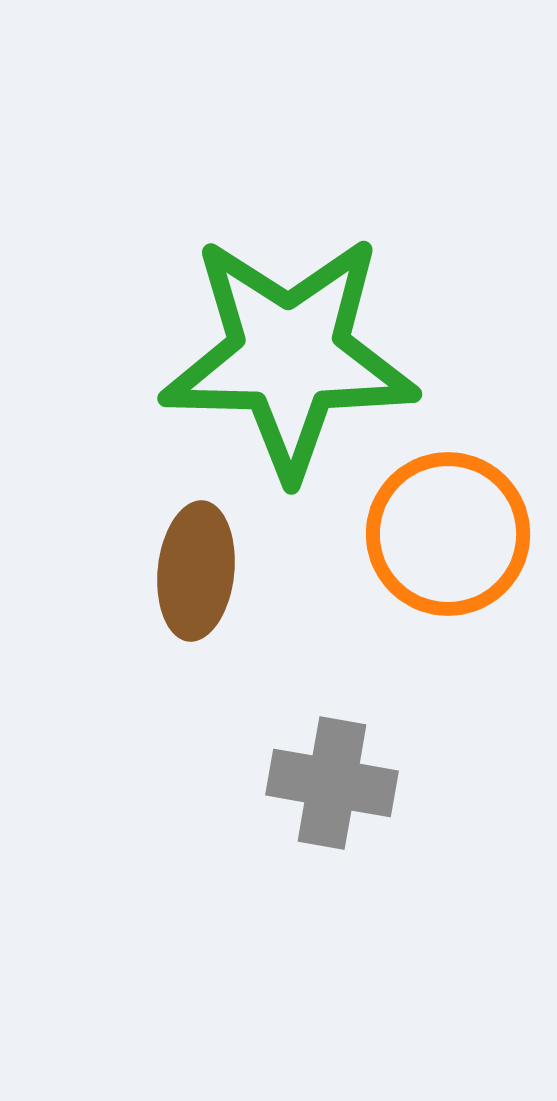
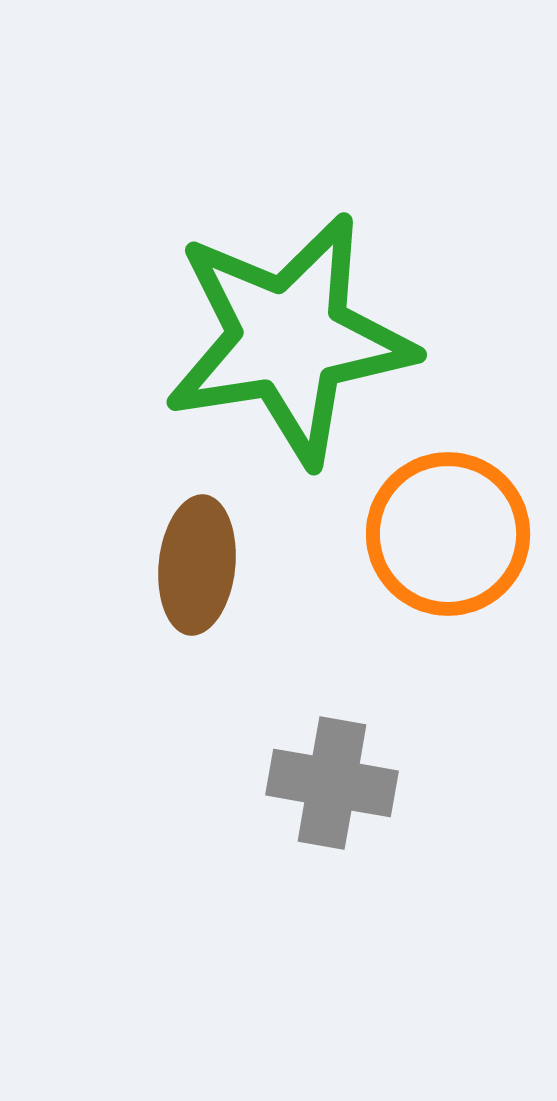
green star: moved 17 px up; rotated 10 degrees counterclockwise
brown ellipse: moved 1 px right, 6 px up
